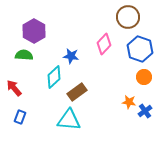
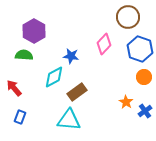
cyan diamond: rotated 15 degrees clockwise
orange star: moved 3 px left; rotated 24 degrees clockwise
